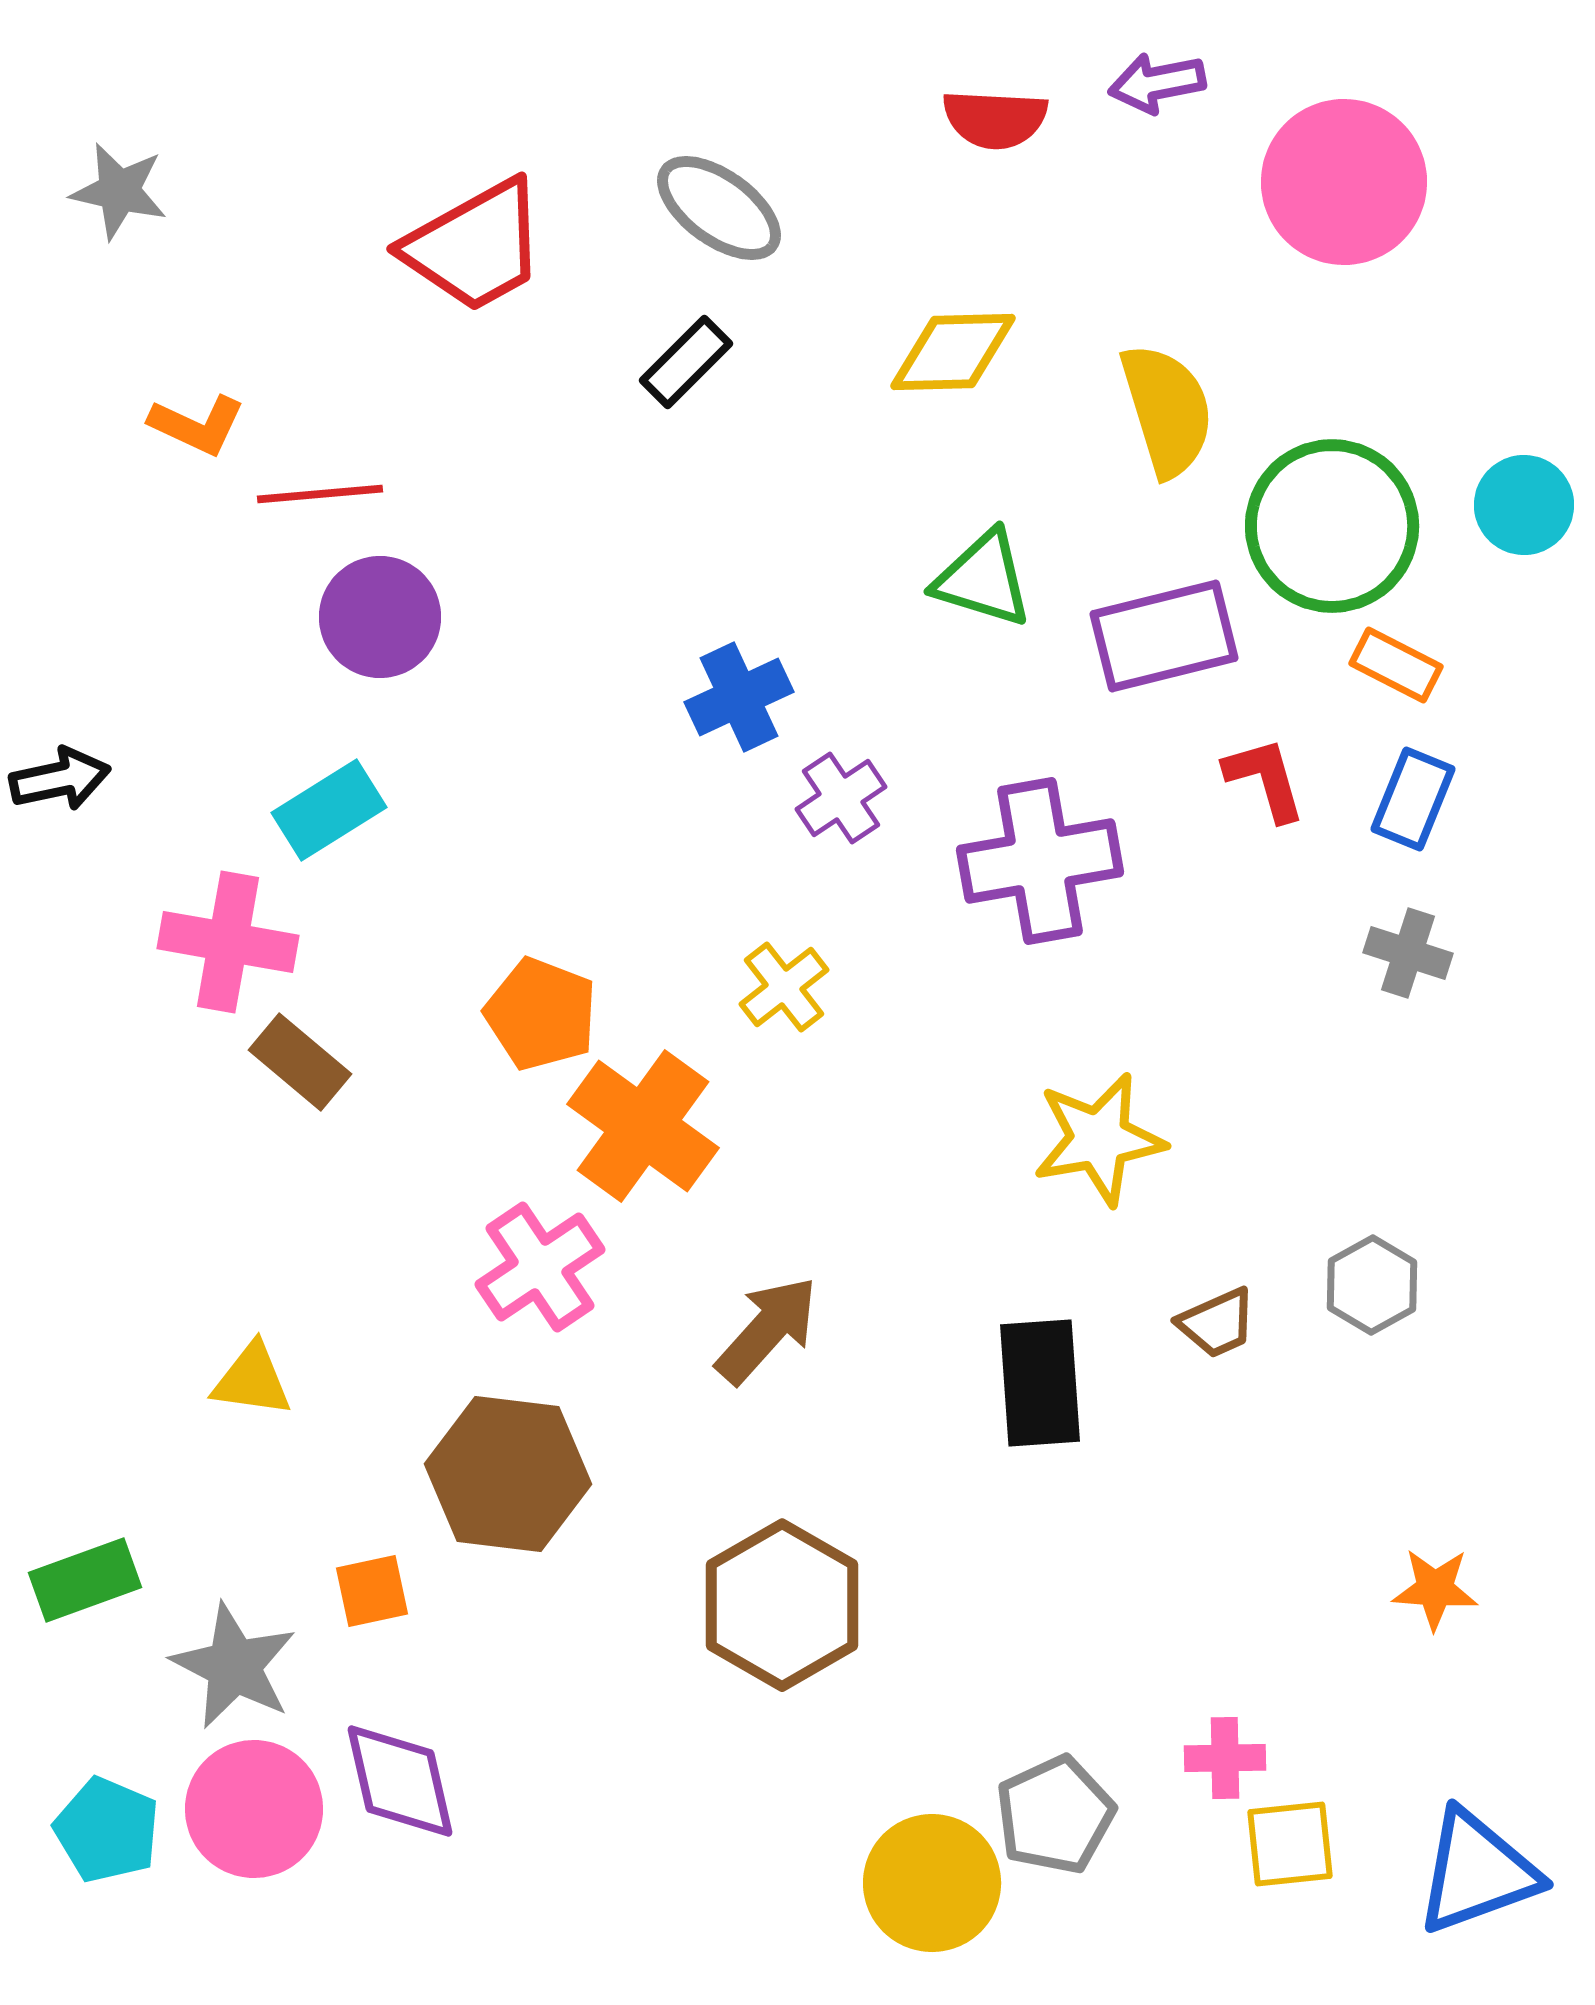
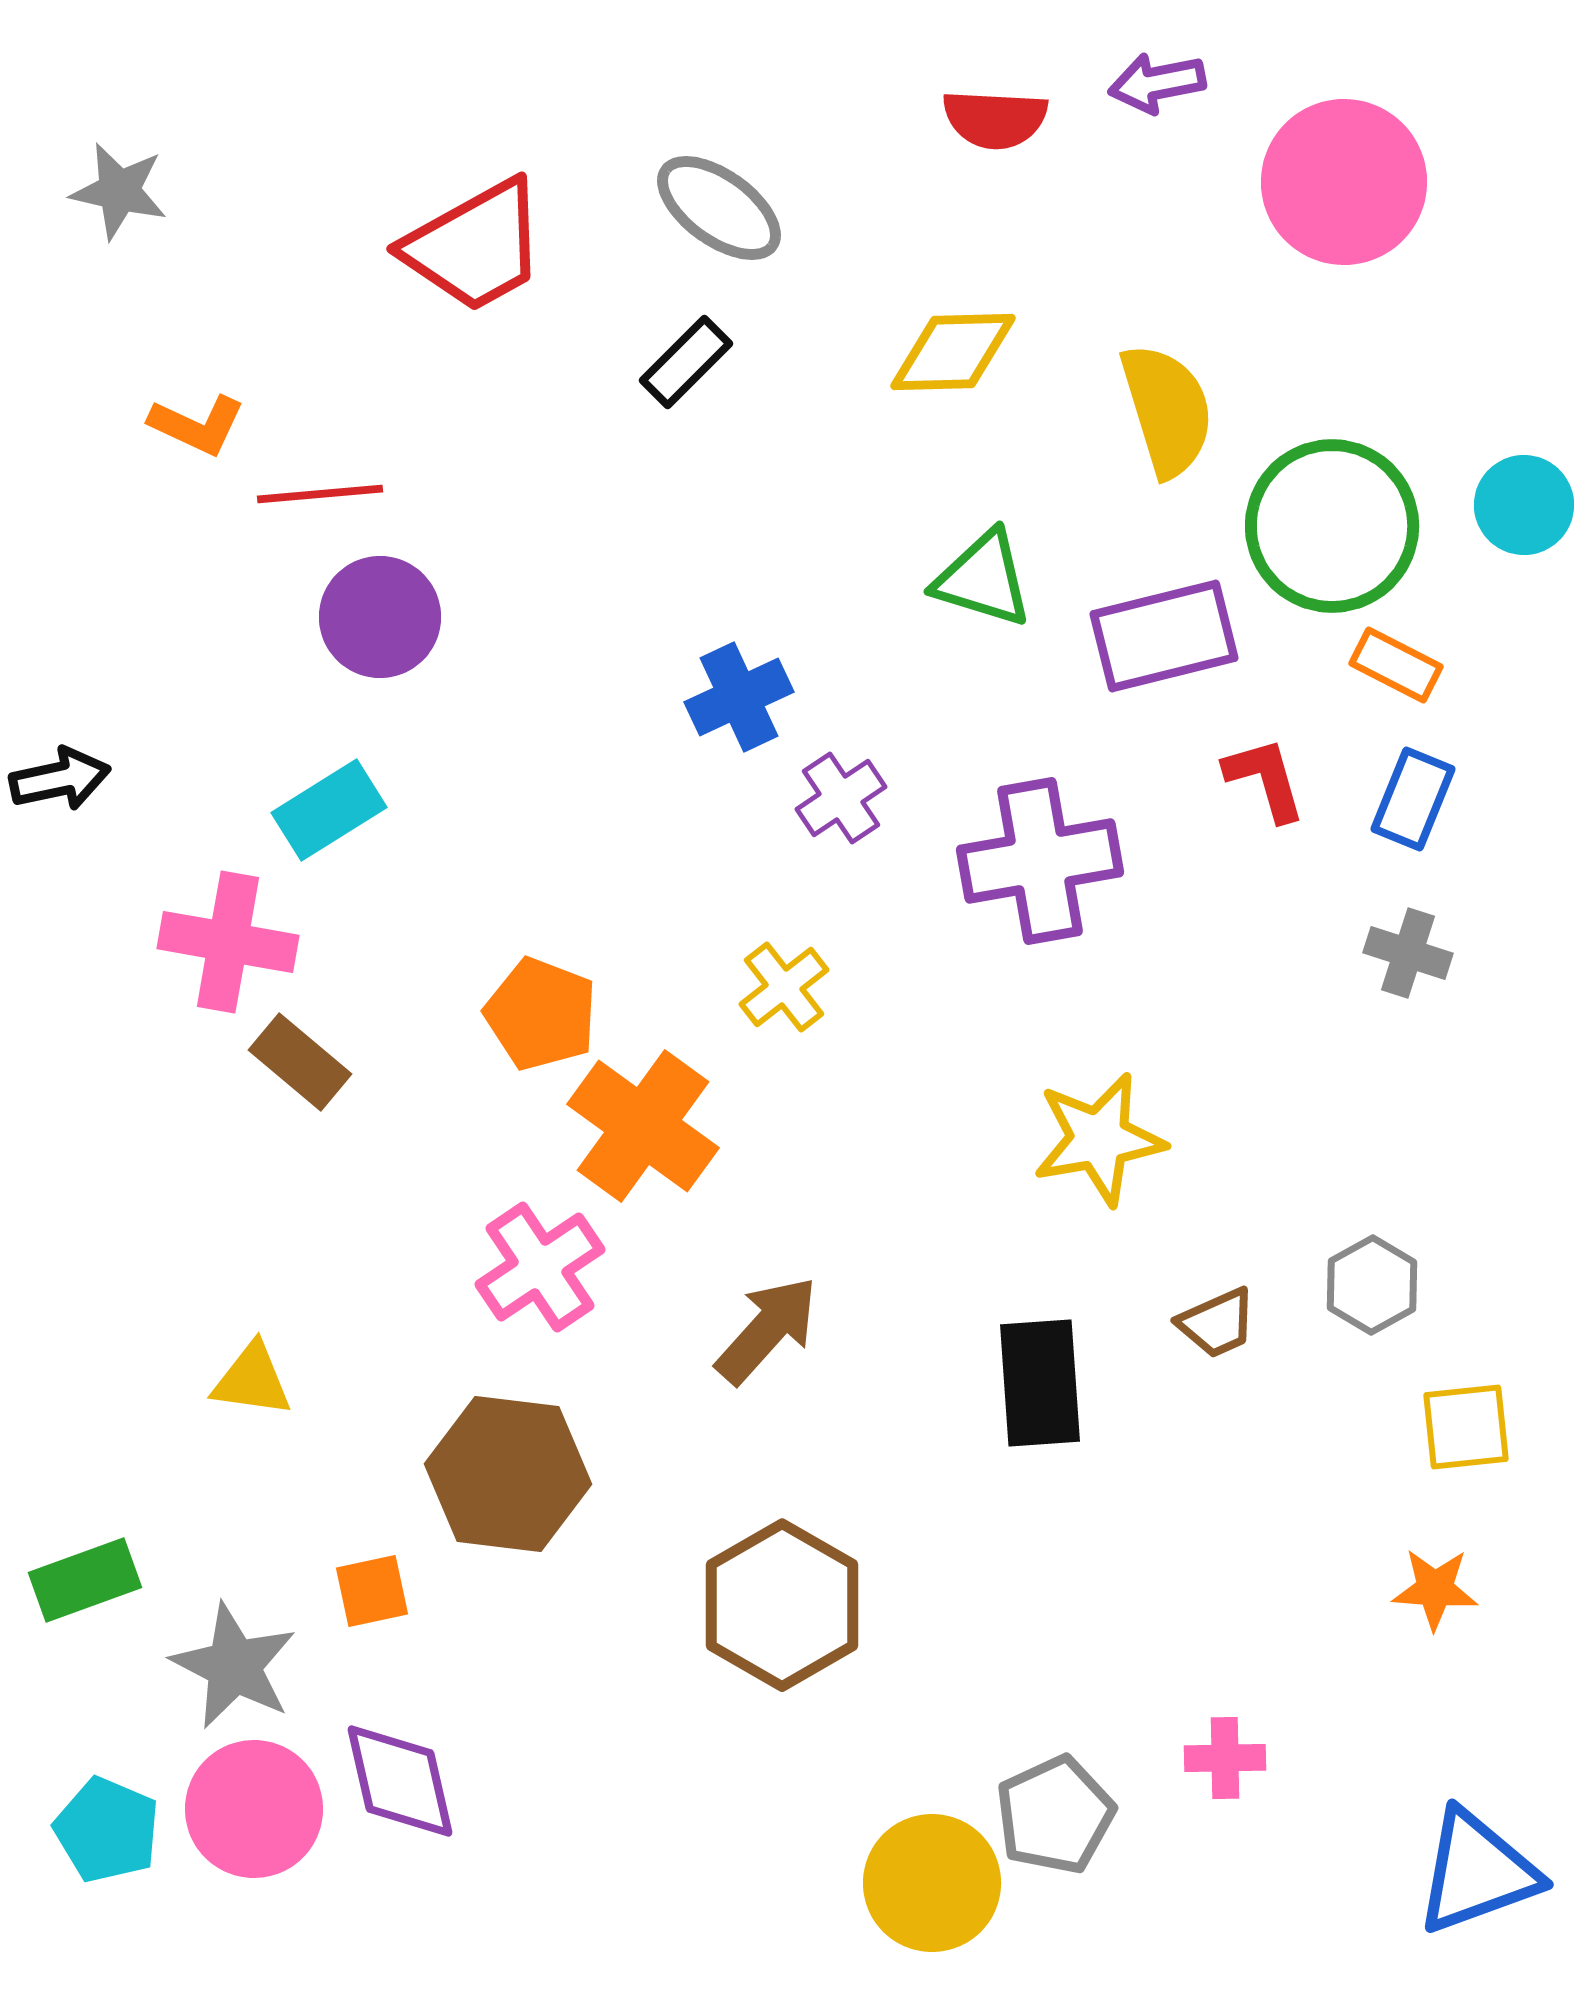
yellow square at (1290, 1844): moved 176 px right, 417 px up
